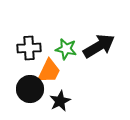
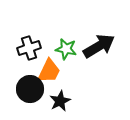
black cross: rotated 15 degrees counterclockwise
